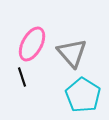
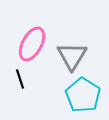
gray triangle: moved 3 px down; rotated 12 degrees clockwise
black line: moved 2 px left, 2 px down
